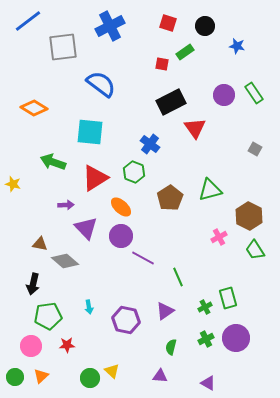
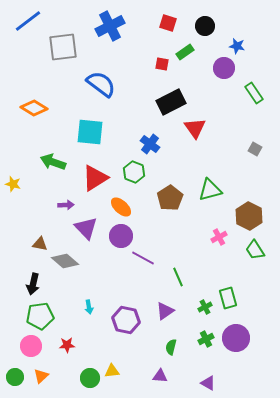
purple circle at (224, 95): moved 27 px up
green pentagon at (48, 316): moved 8 px left
yellow triangle at (112, 371): rotated 49 degrees counterclockwise
